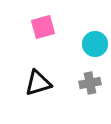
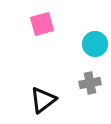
pink square: moved 1 px left, 3 px up
black triangle: moved 5 px right, 17 px down; rotated 20 degrees counterclockwise
